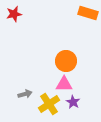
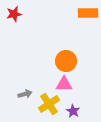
orange rectangle: rotated 18 degrees counterclockwise
purple star: moved 9 px down
